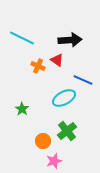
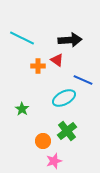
orange cross: rotated 24 degrees counterclockwise
